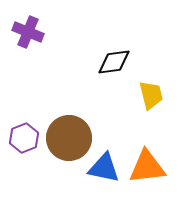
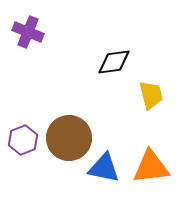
purple hexagon: moved 1 px left, 2 px down
orange triangle: moved 4 px right
